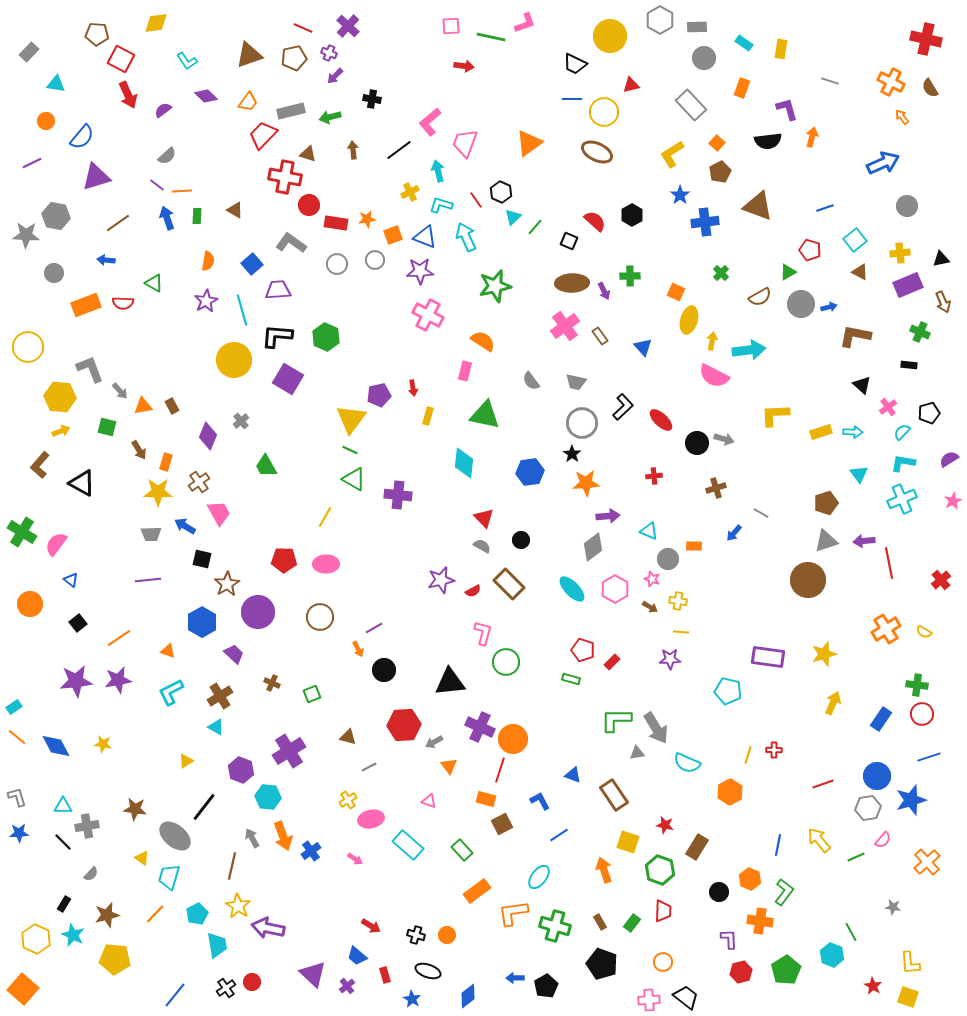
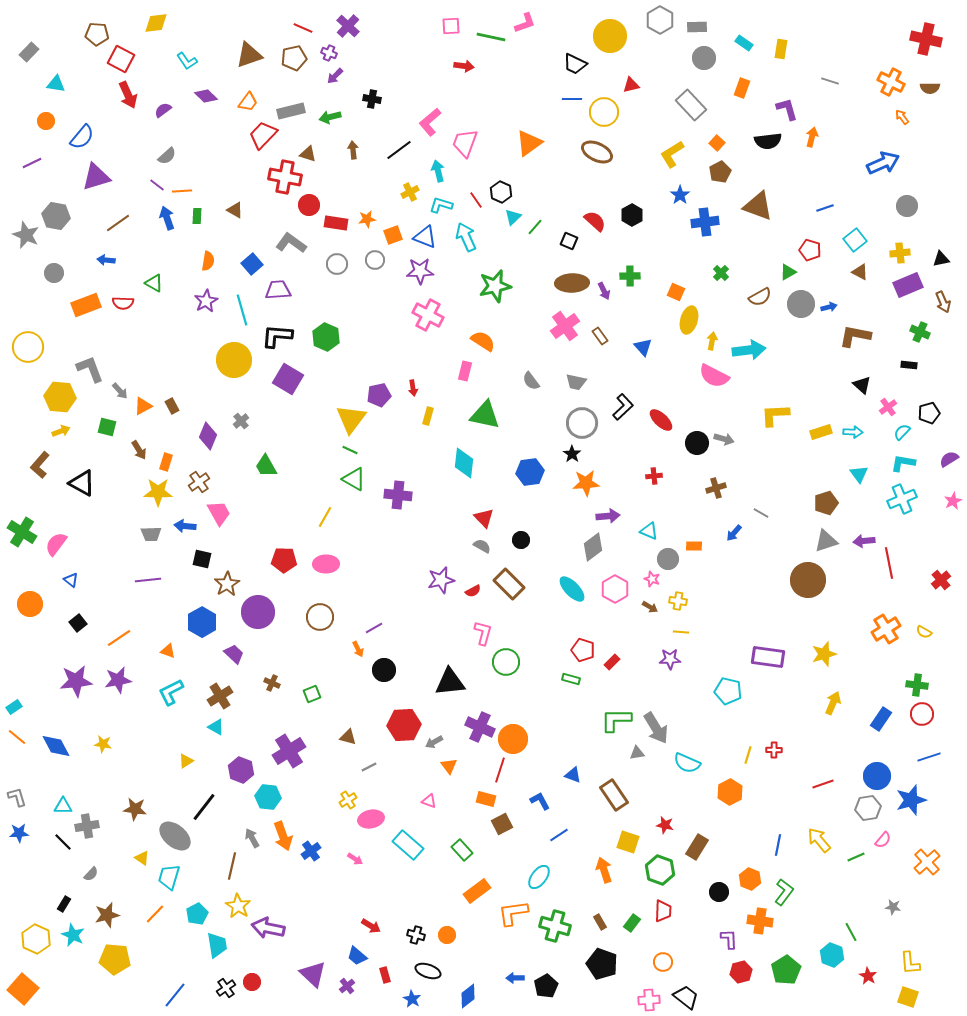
brown semicircle at (930, 88): rotated 60 degrees counterclockwise
gray star at (26, 235): rotated 20 degrees clockwise
orange triangle at (143, 406): rotated 18 degrees counterclockwise
blue arrow at (185, 526): rotated 25 degrees counterclockwise
red star at (873, 986): moved 5 px left, 10 px up
